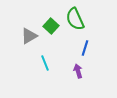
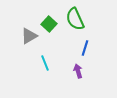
green square: moved 2 px left, 2 px up
